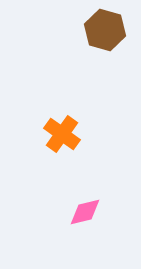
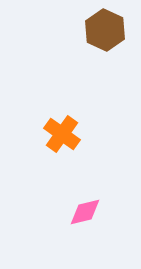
brown hexagon: rotated 9 degrees clockwise
